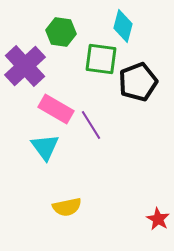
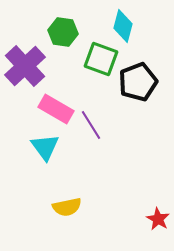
green hexagon: moved 2 px right
green square: rotated 12 degrees clockwise
